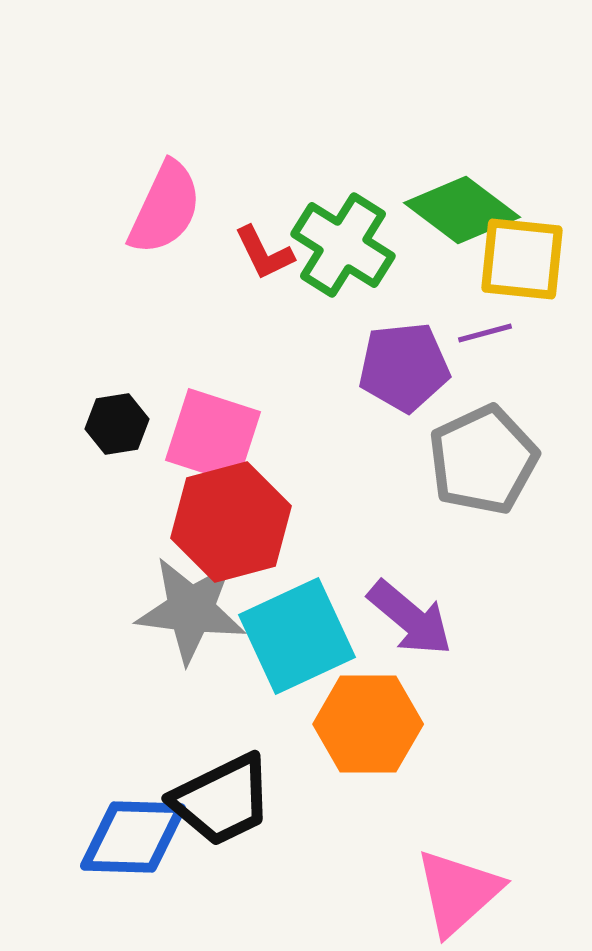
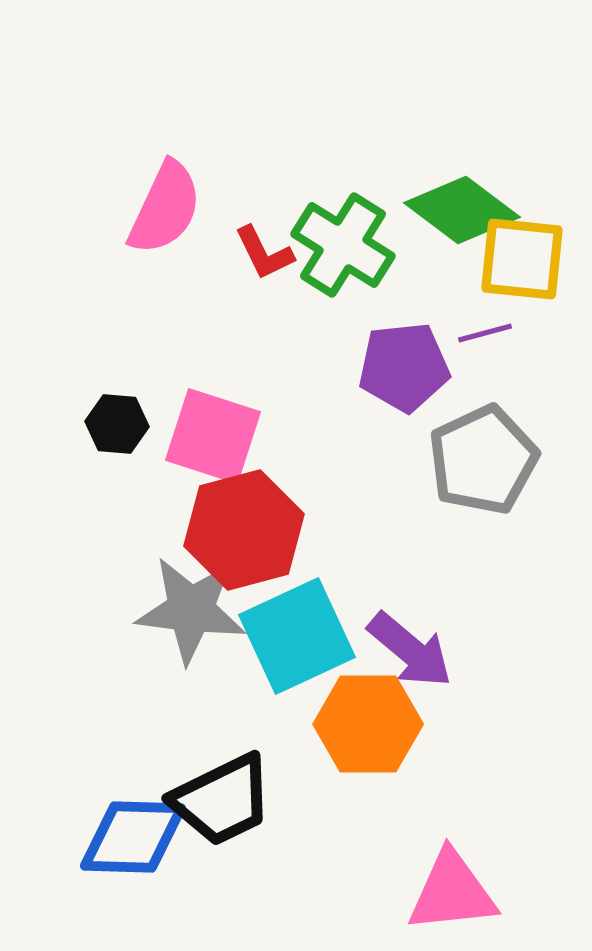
black hexagon: rotated 14 degrees clockwise
red hexagon: moved 13 px right, 8 px down
purple arrow: moved 32 px down
pink triangle: moved 6 px left; rotated 36 degrees clockwise
